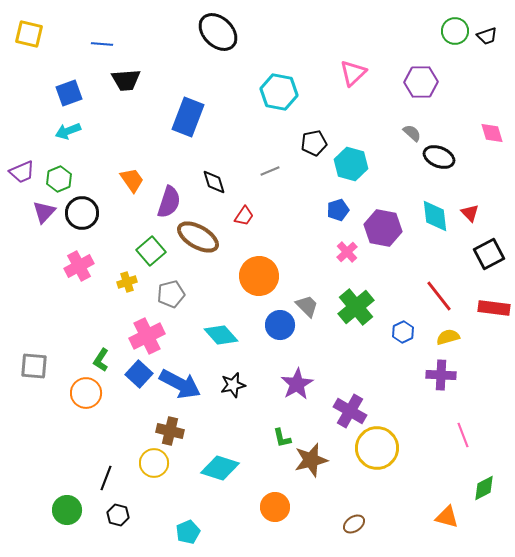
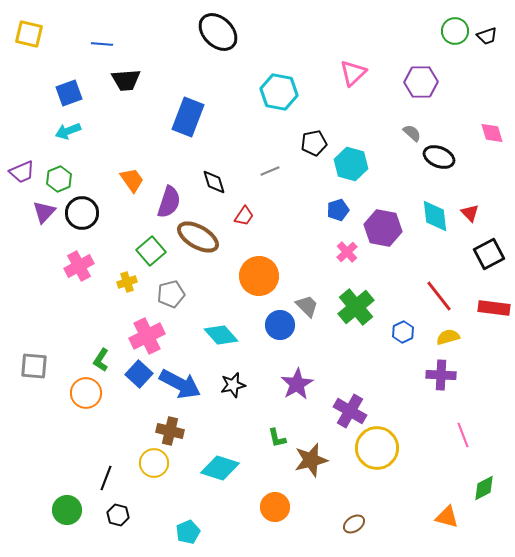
green L-shape at (282, 438): moved 5 px left
